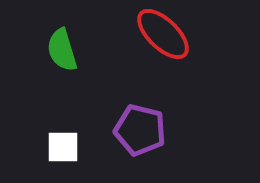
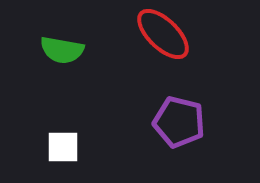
green semicircle: rotated 63 degrees counterclockwise
purple pentagon: moved 39 px right, 8 px up
